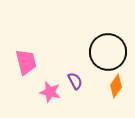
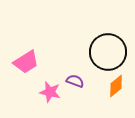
pink trapezoid: rotated 72 degrees clockwise
purple semicircle: rotated 42 degrees counterclockwise
orange diamond: rotated 15 degrees clockwise
